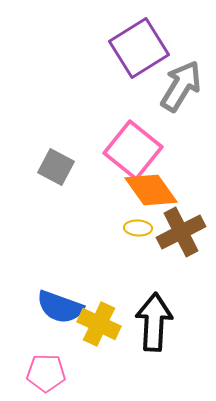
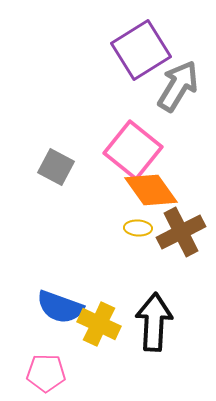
purple square: moved 2 px right, 2 px down
gray arrow: moved 3 px left
